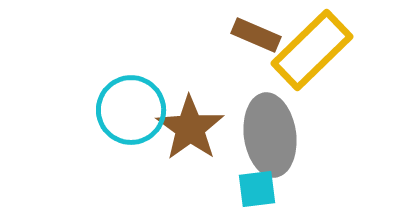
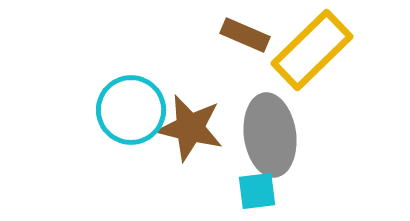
brown rectangle: moved 11 px left
brown star: rotated 22 degrees counterclockwise
cyan square: moved 2 px down
